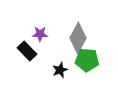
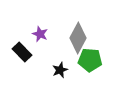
purple star: rotated 21 degrees clockwise
black rectangle: moved 5 px left, 1 px down
green pentagon: moved 3 px right
